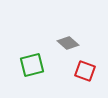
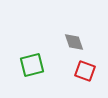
gray diamond: moved 6 px right, 1 px up; rotated 30 degrees clockwise
